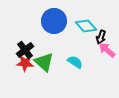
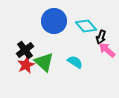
red star: moved 1 px right, 2 px down; rotated 30 degrees counterclockwise
